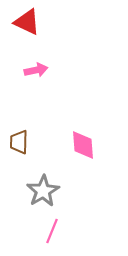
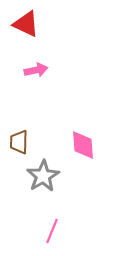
red triangle: moved 1 px left, 2 px down
gray star: moved 15 px up
